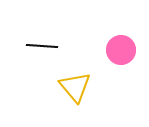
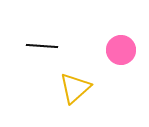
yellow triangle: moved 1 px down; rotated 28 degrees clockwise
